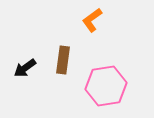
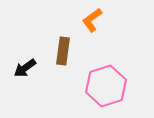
brown rectangle: moved 9 px up
pink hexagon: rotated 9 degrees counterclockwise
